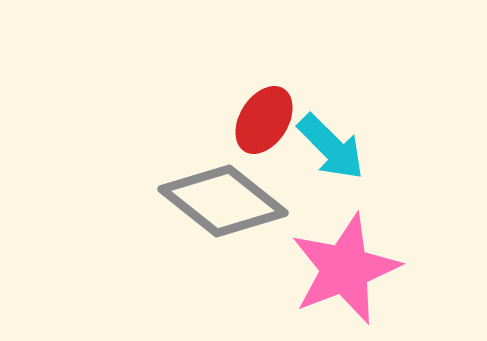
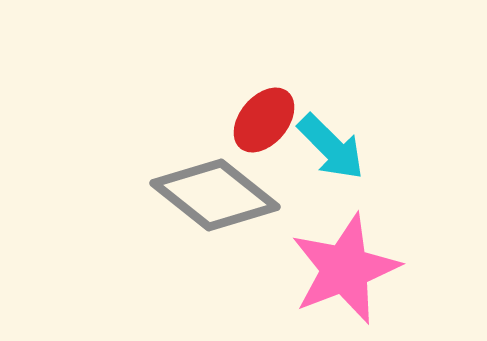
red ellipse: rotated 8 degrees clockwise
gray diamond: moved 8 px left, 6 px up
